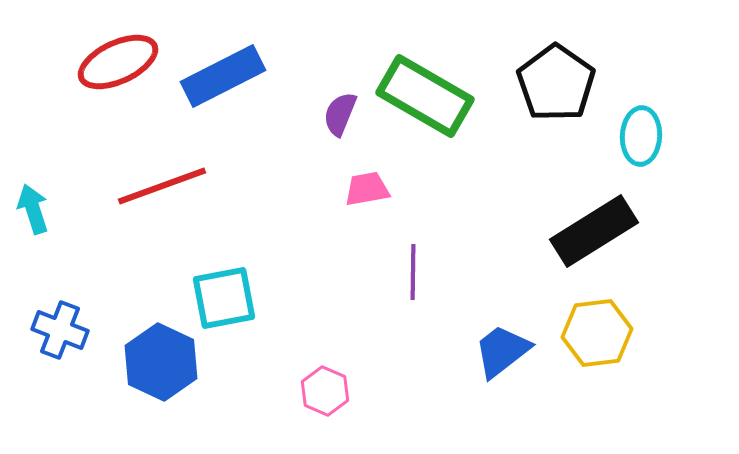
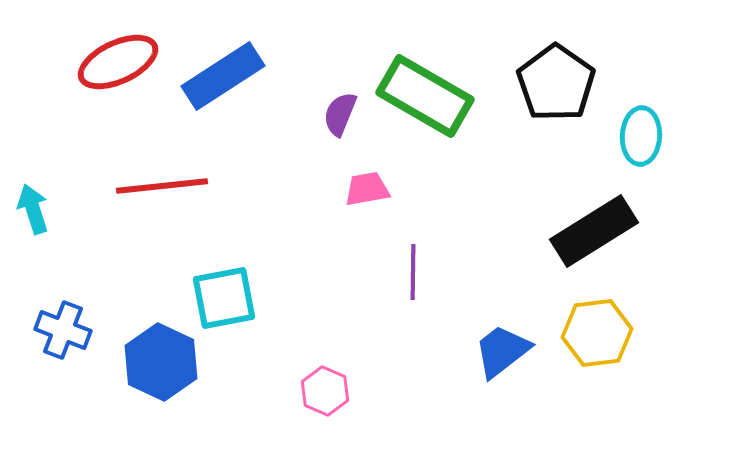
blue rectangle: rotated 6 degrees counterclockwise
red line: rotated 14 degrees clockwise
blue cross: moved 3 px right
